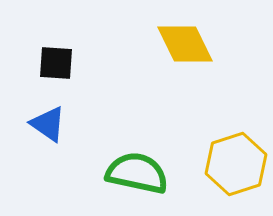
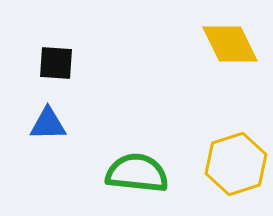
yellow diamond: moved 45 px right
blue triangle: rotated 36 degrees counterclockwise
green semicircle: rotated 6 degrees counterclockwise
